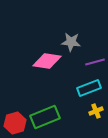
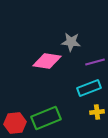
yellow cross: moved 1 px right, 1 px down; rotated 16 degrees clockwise
green rectangle: moved 1 px right, 1 px down
red hexagon: rotated 10 degrees clockwise
